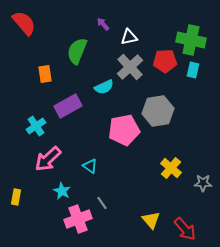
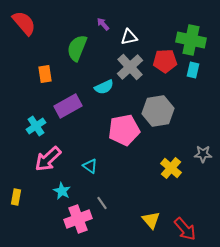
green semicircle: moved 3 px up
gray star: moved 29 px up
